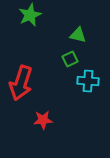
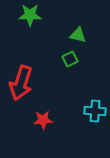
green star: rotated 25 degrees clockwise
cyan cross: moved 7 px right, 30 px down
